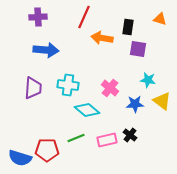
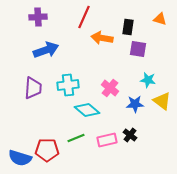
blue arrow: rotated 25 degrees counterclockwise
cyan cross: rotated 15 degrees counterclockwise
